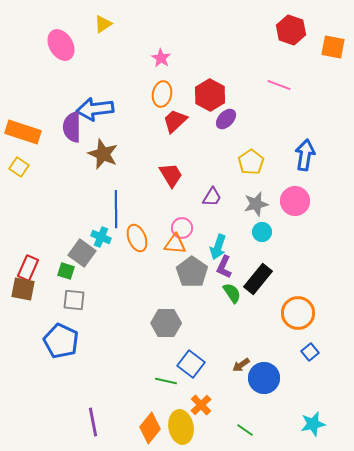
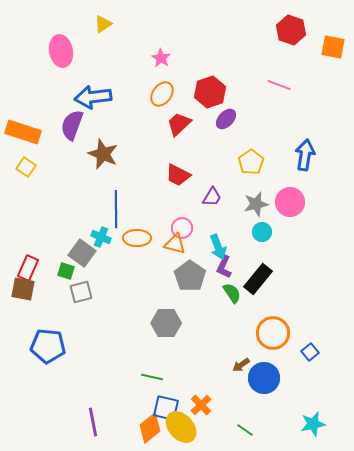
pink ellipse at (61, 45): moved 6 px down; rotated 20 degrees clockwise
orange ellipse at (162, 94): rotated 25 degrees clockwise
red hexagon at (210, 95): moved 3 px up; rotated 12 degrees clockwise
blue arrow at (95, 109): moved 2 px left, 12 px up
red trapezoid at (175, 121): moved 4 px right, 3 px down
purple semicircle at (72, 127): moved 2 px up; rotated 20 degrees clockwise
yellow square at (19, 167): moved 7 px right
red trapezoid at (171, 175): moved 7 px right; rotated 148 degrees clockwise
pink circle at (295, 201): moved 5 px left, 1 px down
orange ellipse at (137, 238): rotated 68 degrees counterclockwise
orange triangle at (175, 244): rotated 10 degrees clockwise
cyan arrow at (218, 247): rotated 40 degrees counterclockwise
gray pentagon at (192, 272): moved 2 px left, 4 px down
gray square at (74, 300): moved 7 px right, 8 px up; rotated 20 degrees counterclockwise
orange circle at (298, 313): moved 25 px left, 20 px down
blue pentagon at (61, 341): moved 13 px left, 5 px down; rotated 20 degrees counterclockwise
blue square at (191, 364): moved 25 px left, 44 px down; rotated 24 degrees counterclockwise
green line at (166, 381): moved 14 px left, 4 px up
yellow ellipse at (181, 427): rotated 32 degrees counterclockwise
orange diamond at (150, 428): rotated 12 degrees clockwise
